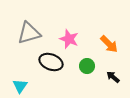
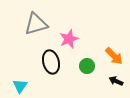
gray triangle: moved 7 px right, 9 px up
pink star: rotated 30 degrees clockwise
orange arrow: moved 5 px right, 12 px down
black ellipse: rotated 55 degrees clockwise
black arrow: moved 3 px right, 4 px down; rotated 16 degrees counterclockwise
